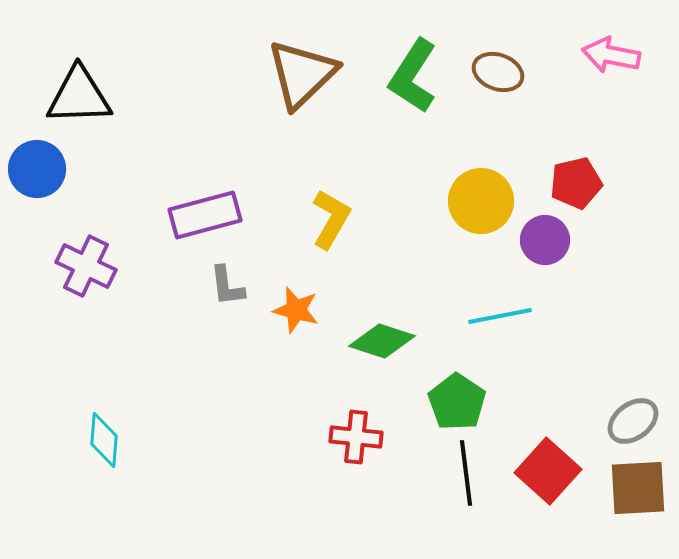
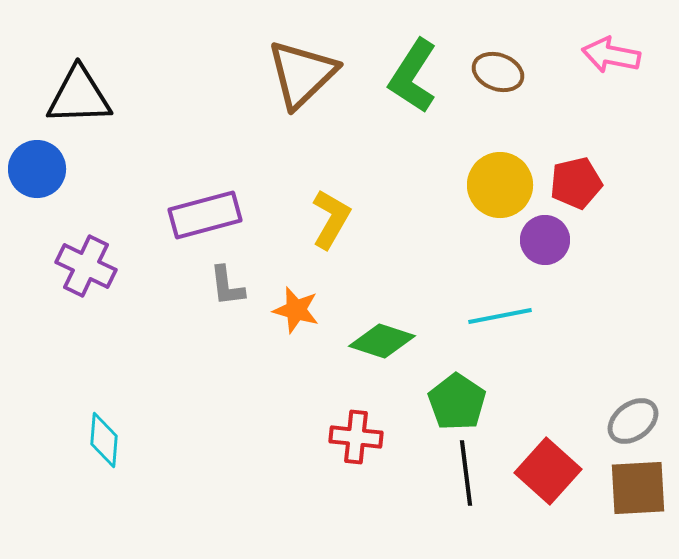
yellow circle: moved 19 px right, 16 px up
